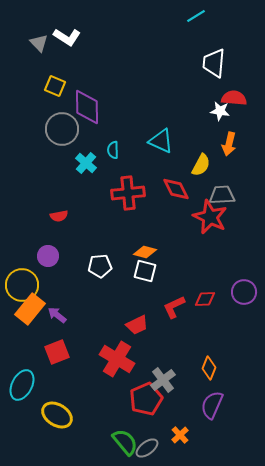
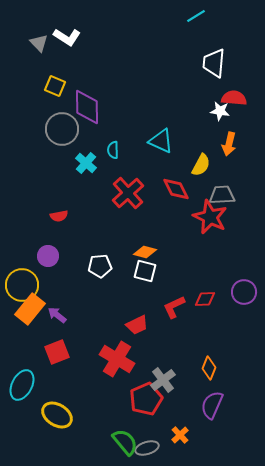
red cross at (128, 193): rotated 36 degrees counterclockwise
gray ellipse at (147, 448): rotated 20 degrees clockwise
